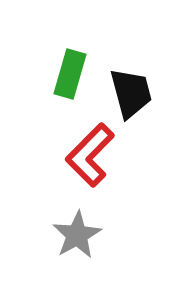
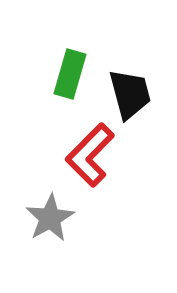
black trapezoid: moved 1 px left, 1 px down
gray star: moved 27 px left, 17 px up
